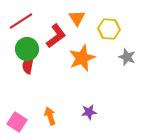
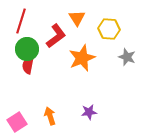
red line: rotated 40 degrees counterclockwise
pink square: rotated 24 degrees clockwise
